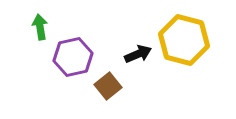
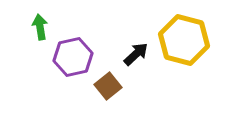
black arrow: moved 2 px left; rotated 20 degrees counterclockwise
